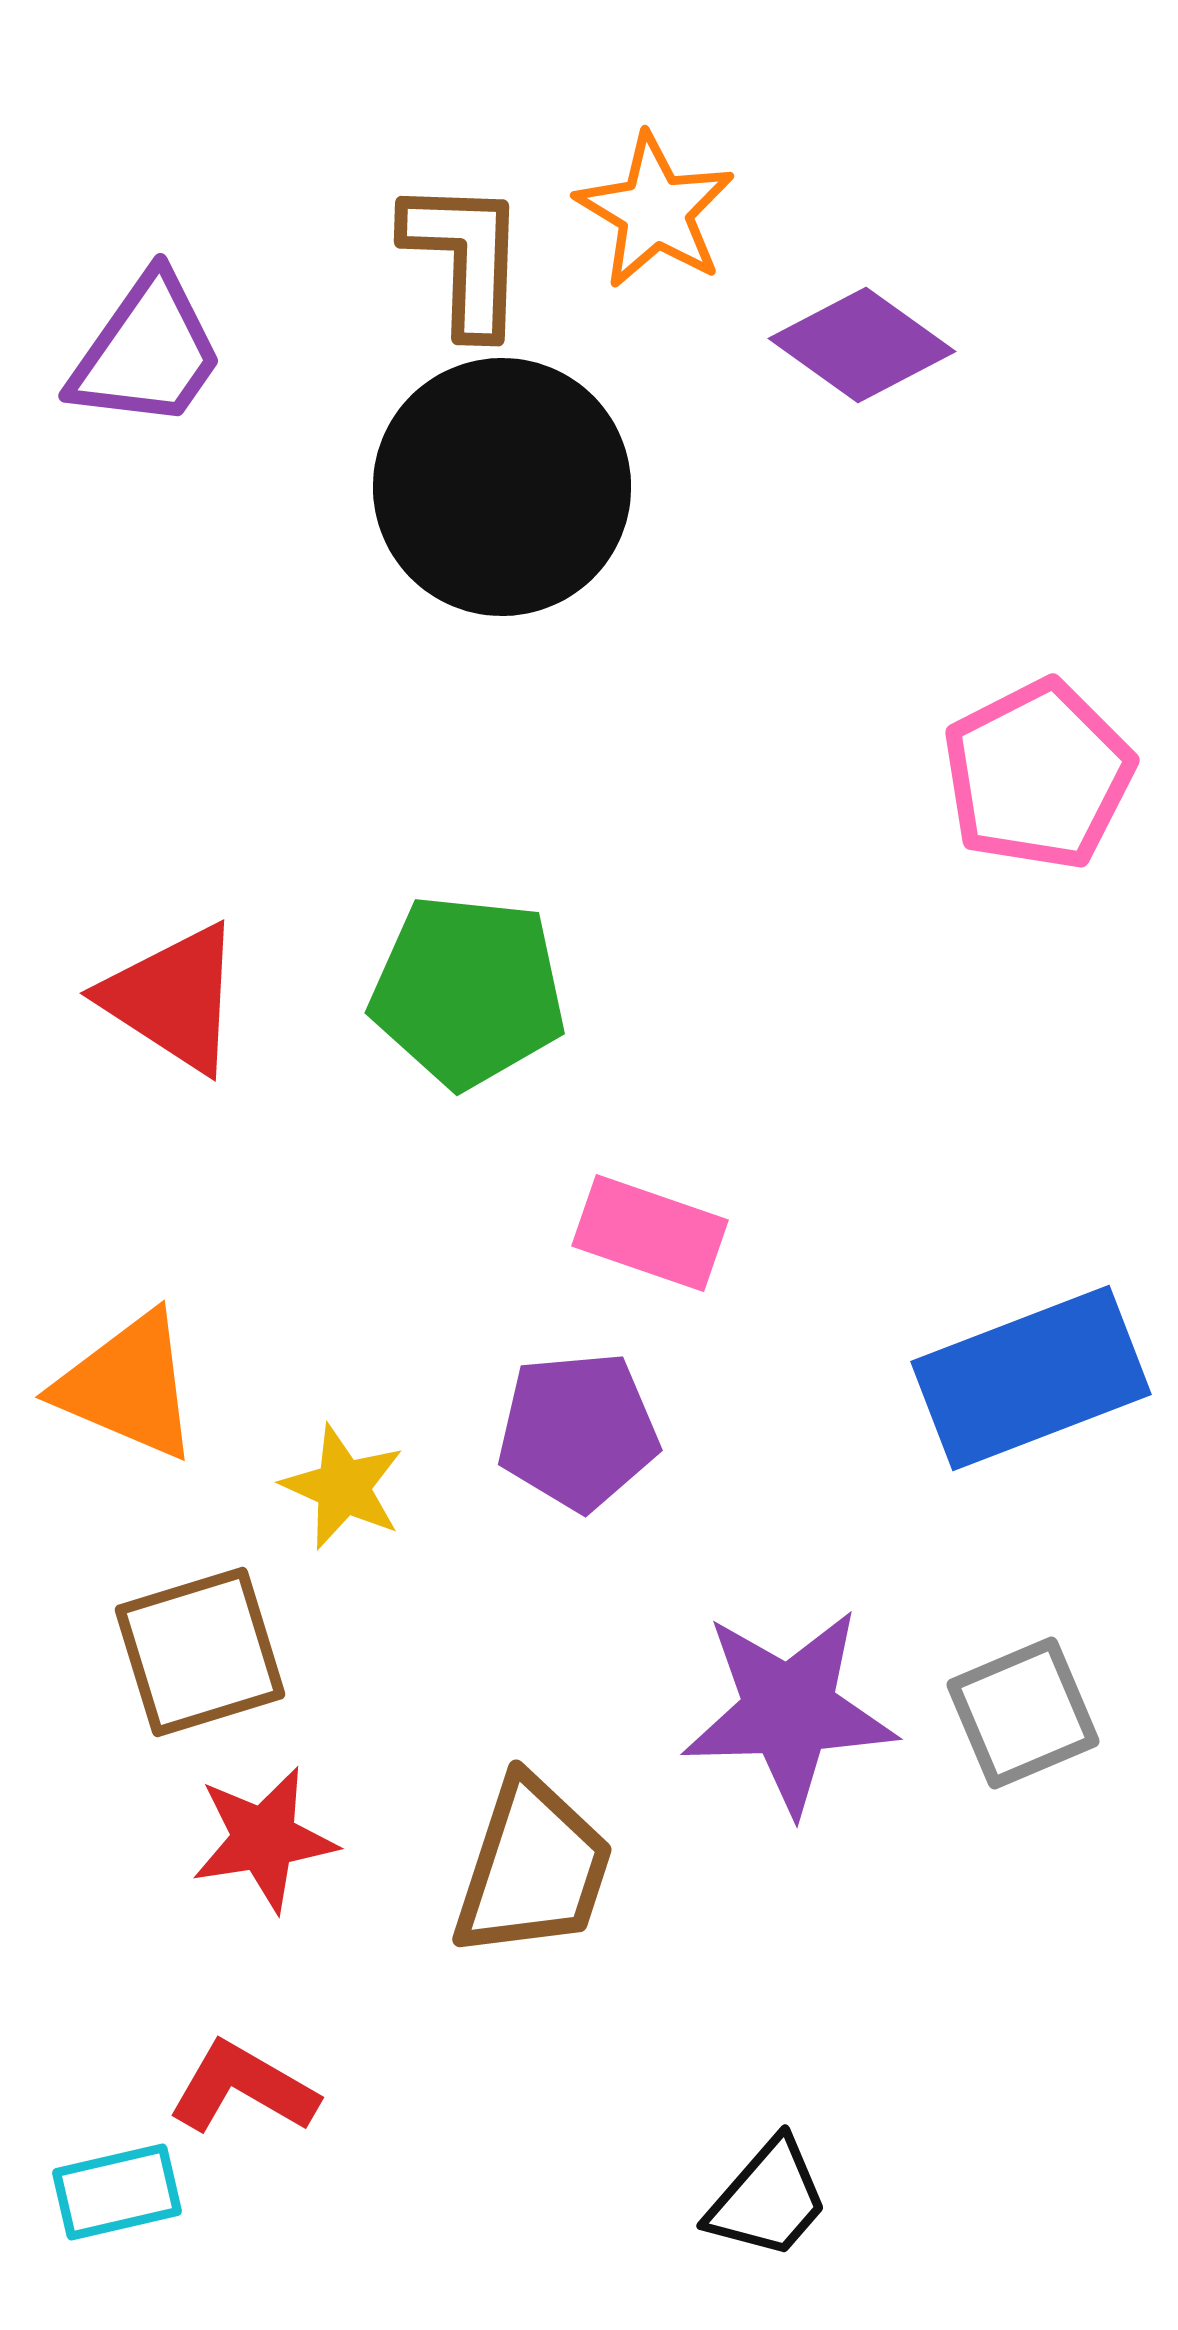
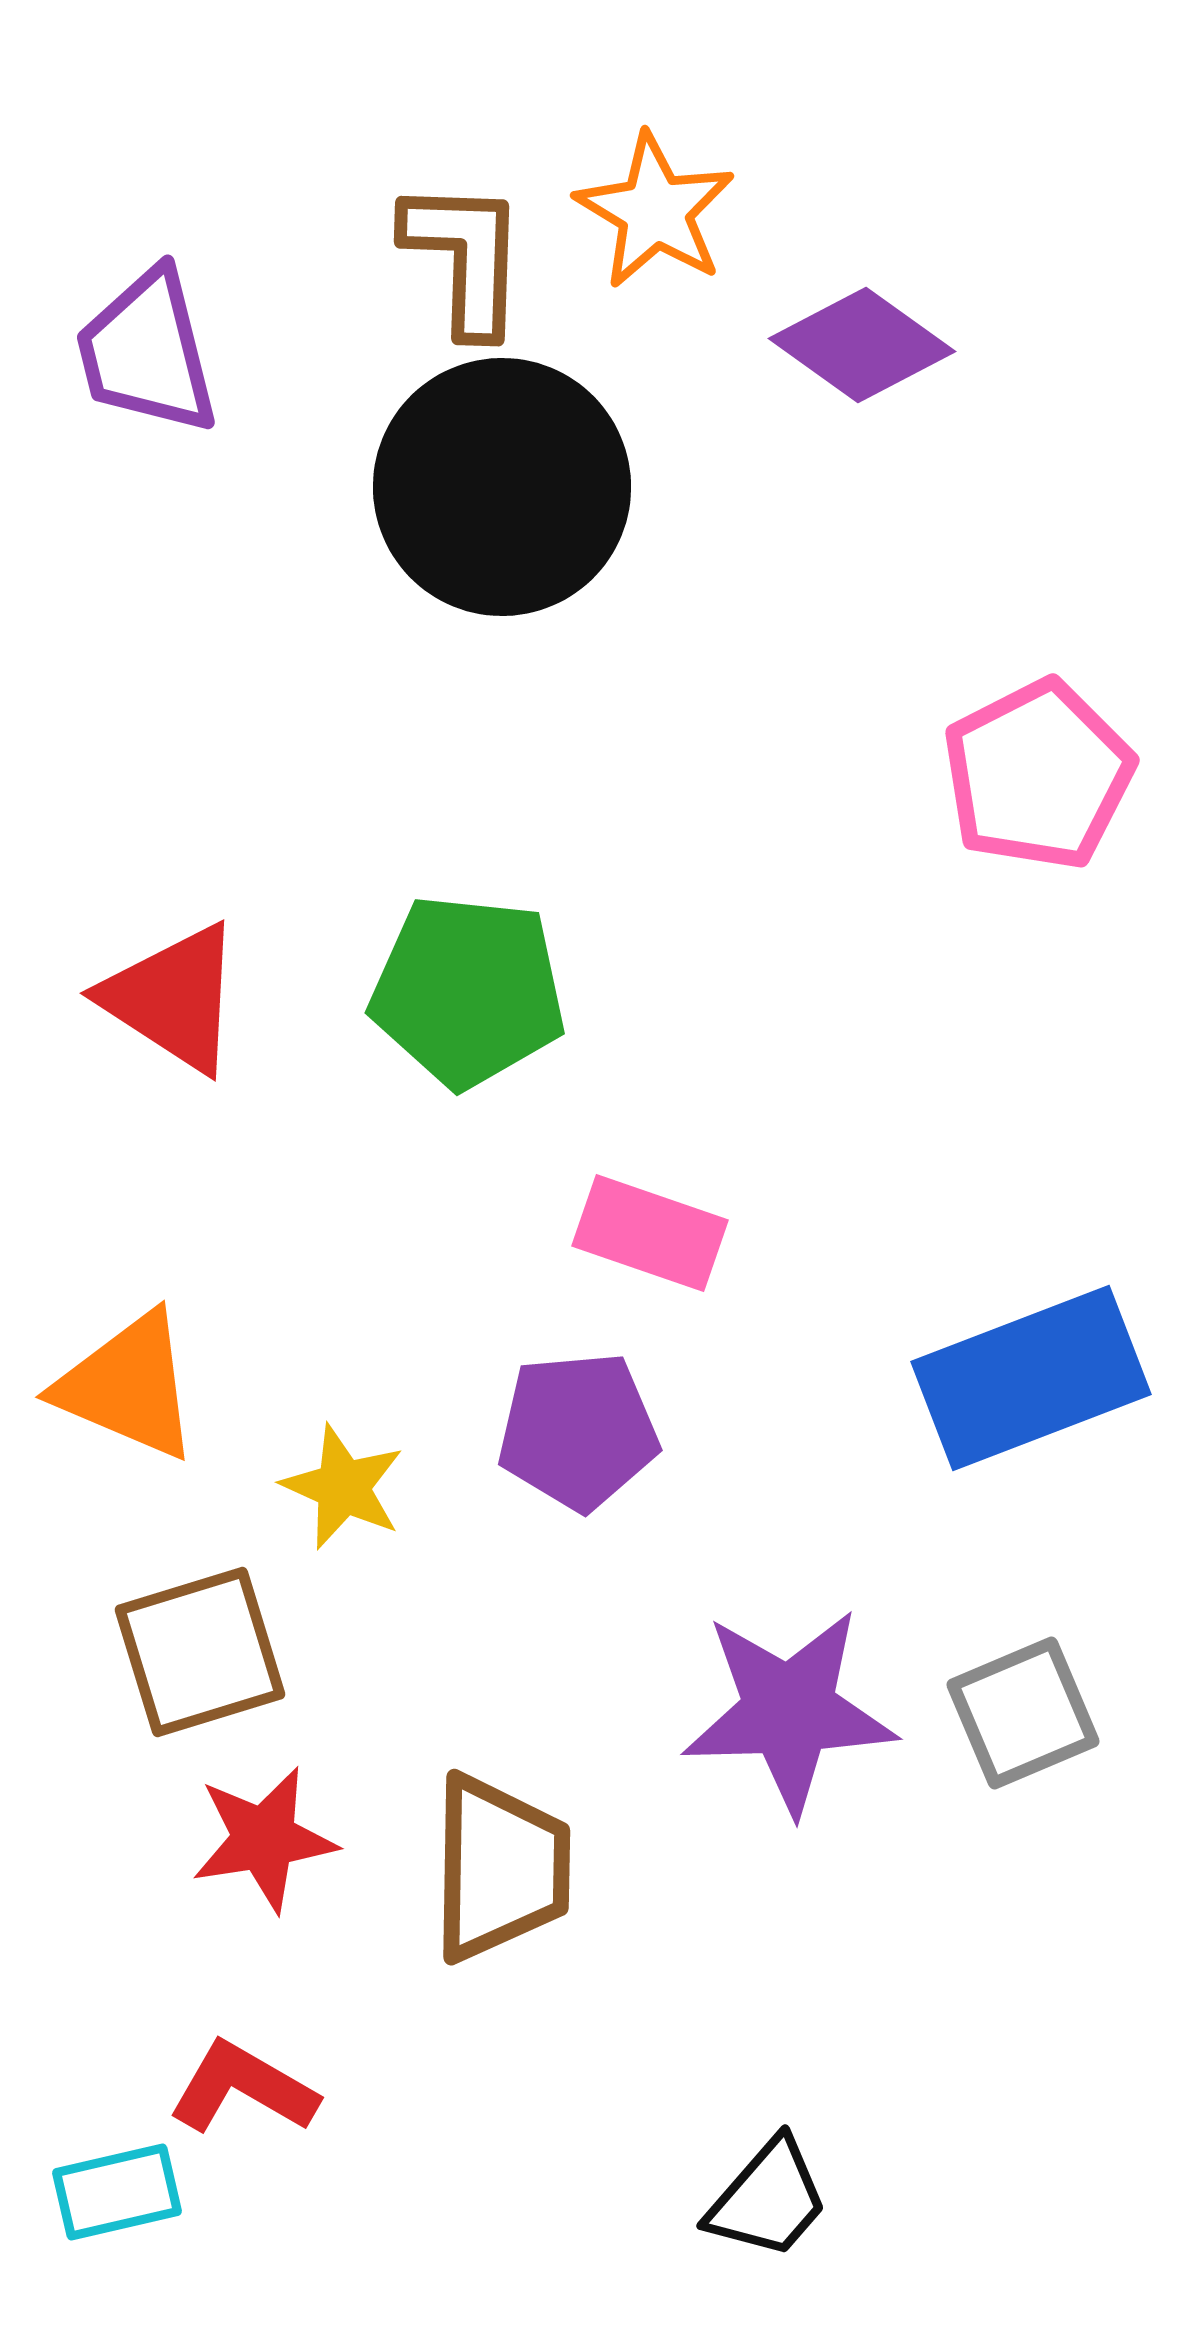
purple trapezoid: rotated 131 degrees clockwise
brown trapezoid: moved 33 px left; rotated 17 degrees counterclockwise
